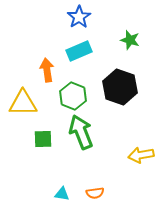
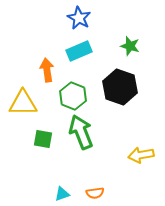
blue star: moved 1 px down; rotated 10 degrees counterclockwise
green star: moved 6 px down
green square: rotated 12 degrees clockwise
cyan triangle: rotated 28 degrees counterclockwise
